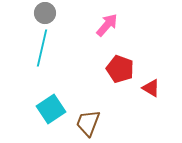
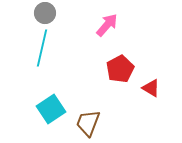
red pentagon: rotated 24 degrees clockwise
